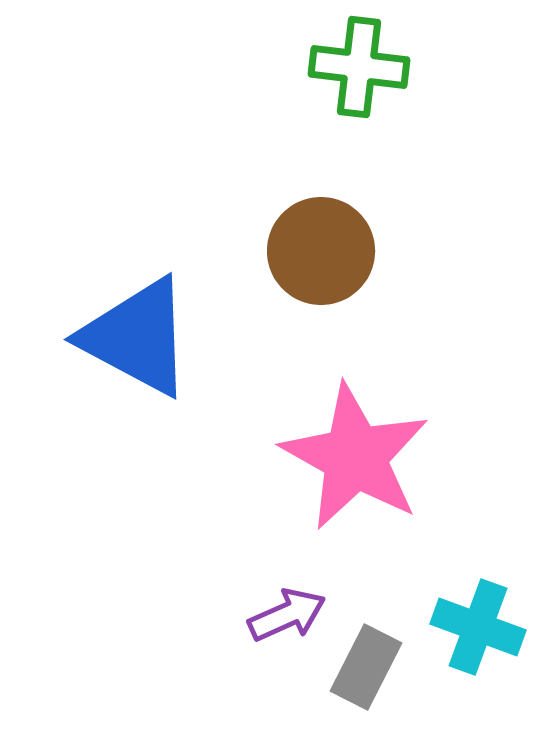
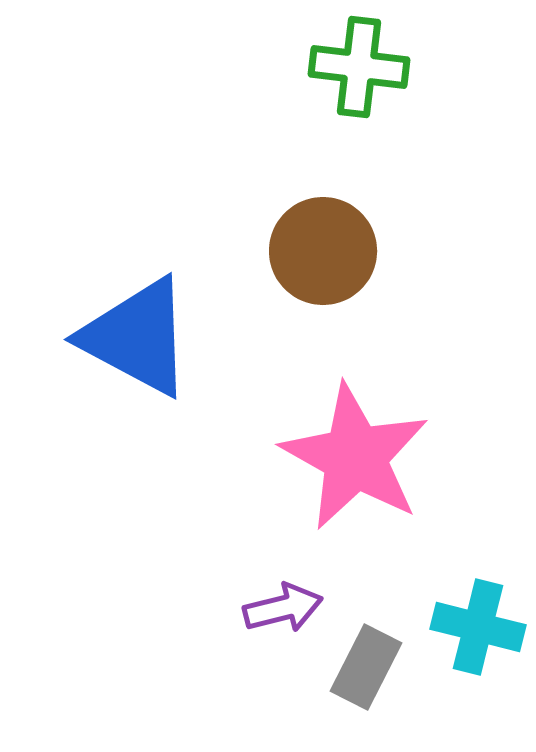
brown circle: moved 2 px right
purple arrow: moved 4 px left, 7 px up; rotated 10 degrees clockwise
cyan cross: rotated 6 degrees counterclockwise
